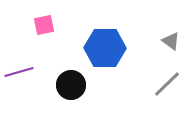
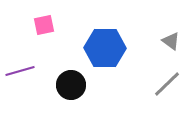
purple line: moved 1 px right, 1 px up
